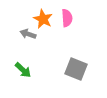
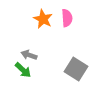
gray arrow: moved 1 px right, 21 px down
gray square: rotated 10 degrees clockwise
